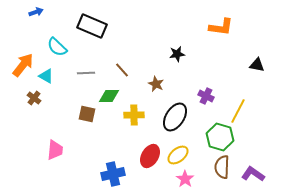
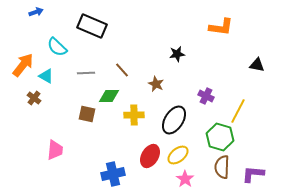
black ellipse: moved 1 px left, 3 px down
purple L-shape: rotated 30 degrees counterclockwise
